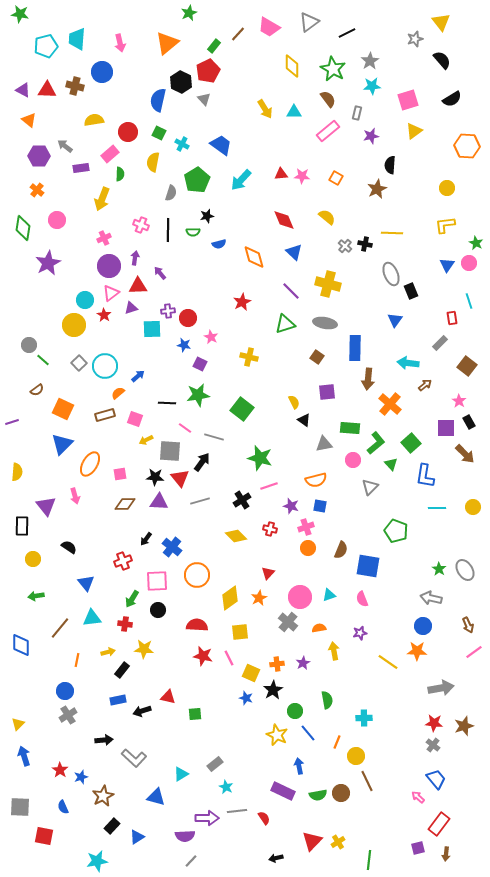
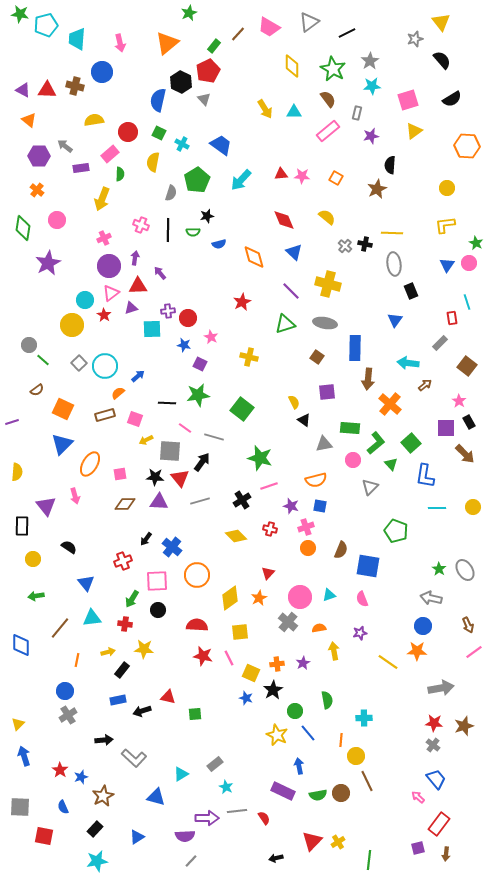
cyan pentagon at (46, 46): moved 21 px up
gray ellipse at (391, 274): moved 3 px right, 10 px up; rotated 15 degrees clockwise
cyan line at (469, 301): moved 2 px left, 1 px down
yellow circle at (74, 325): moved 2 px left
orange line at (337, 742): moved 4 px right, 2 px up; rotated 16 degrees counterclockwise
black rectangle at (112, 826): moved 17 px left, 3 px down
